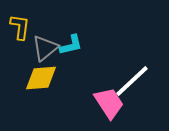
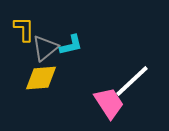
yellow L-shape: moved 4 px right, 2 px down; rotated 8 degrees counterclockwise
